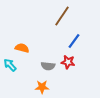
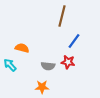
brown line: rotated 20 degrees counterclockwise
